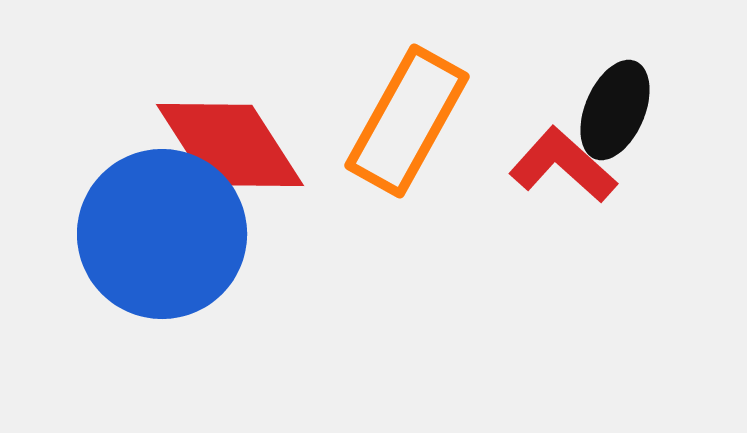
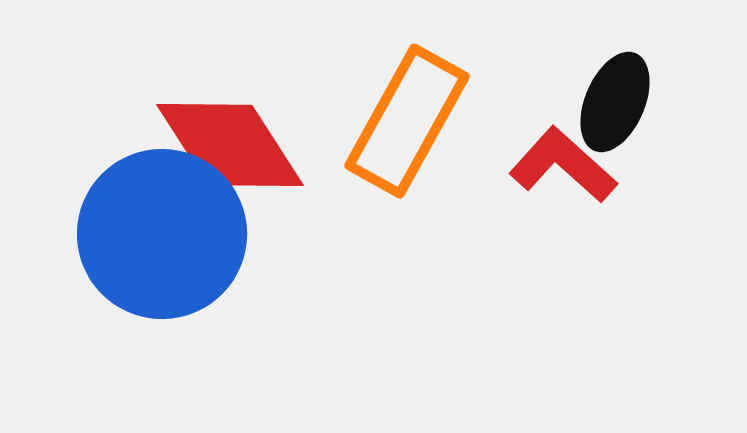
black ellipse: moved 8 px up
